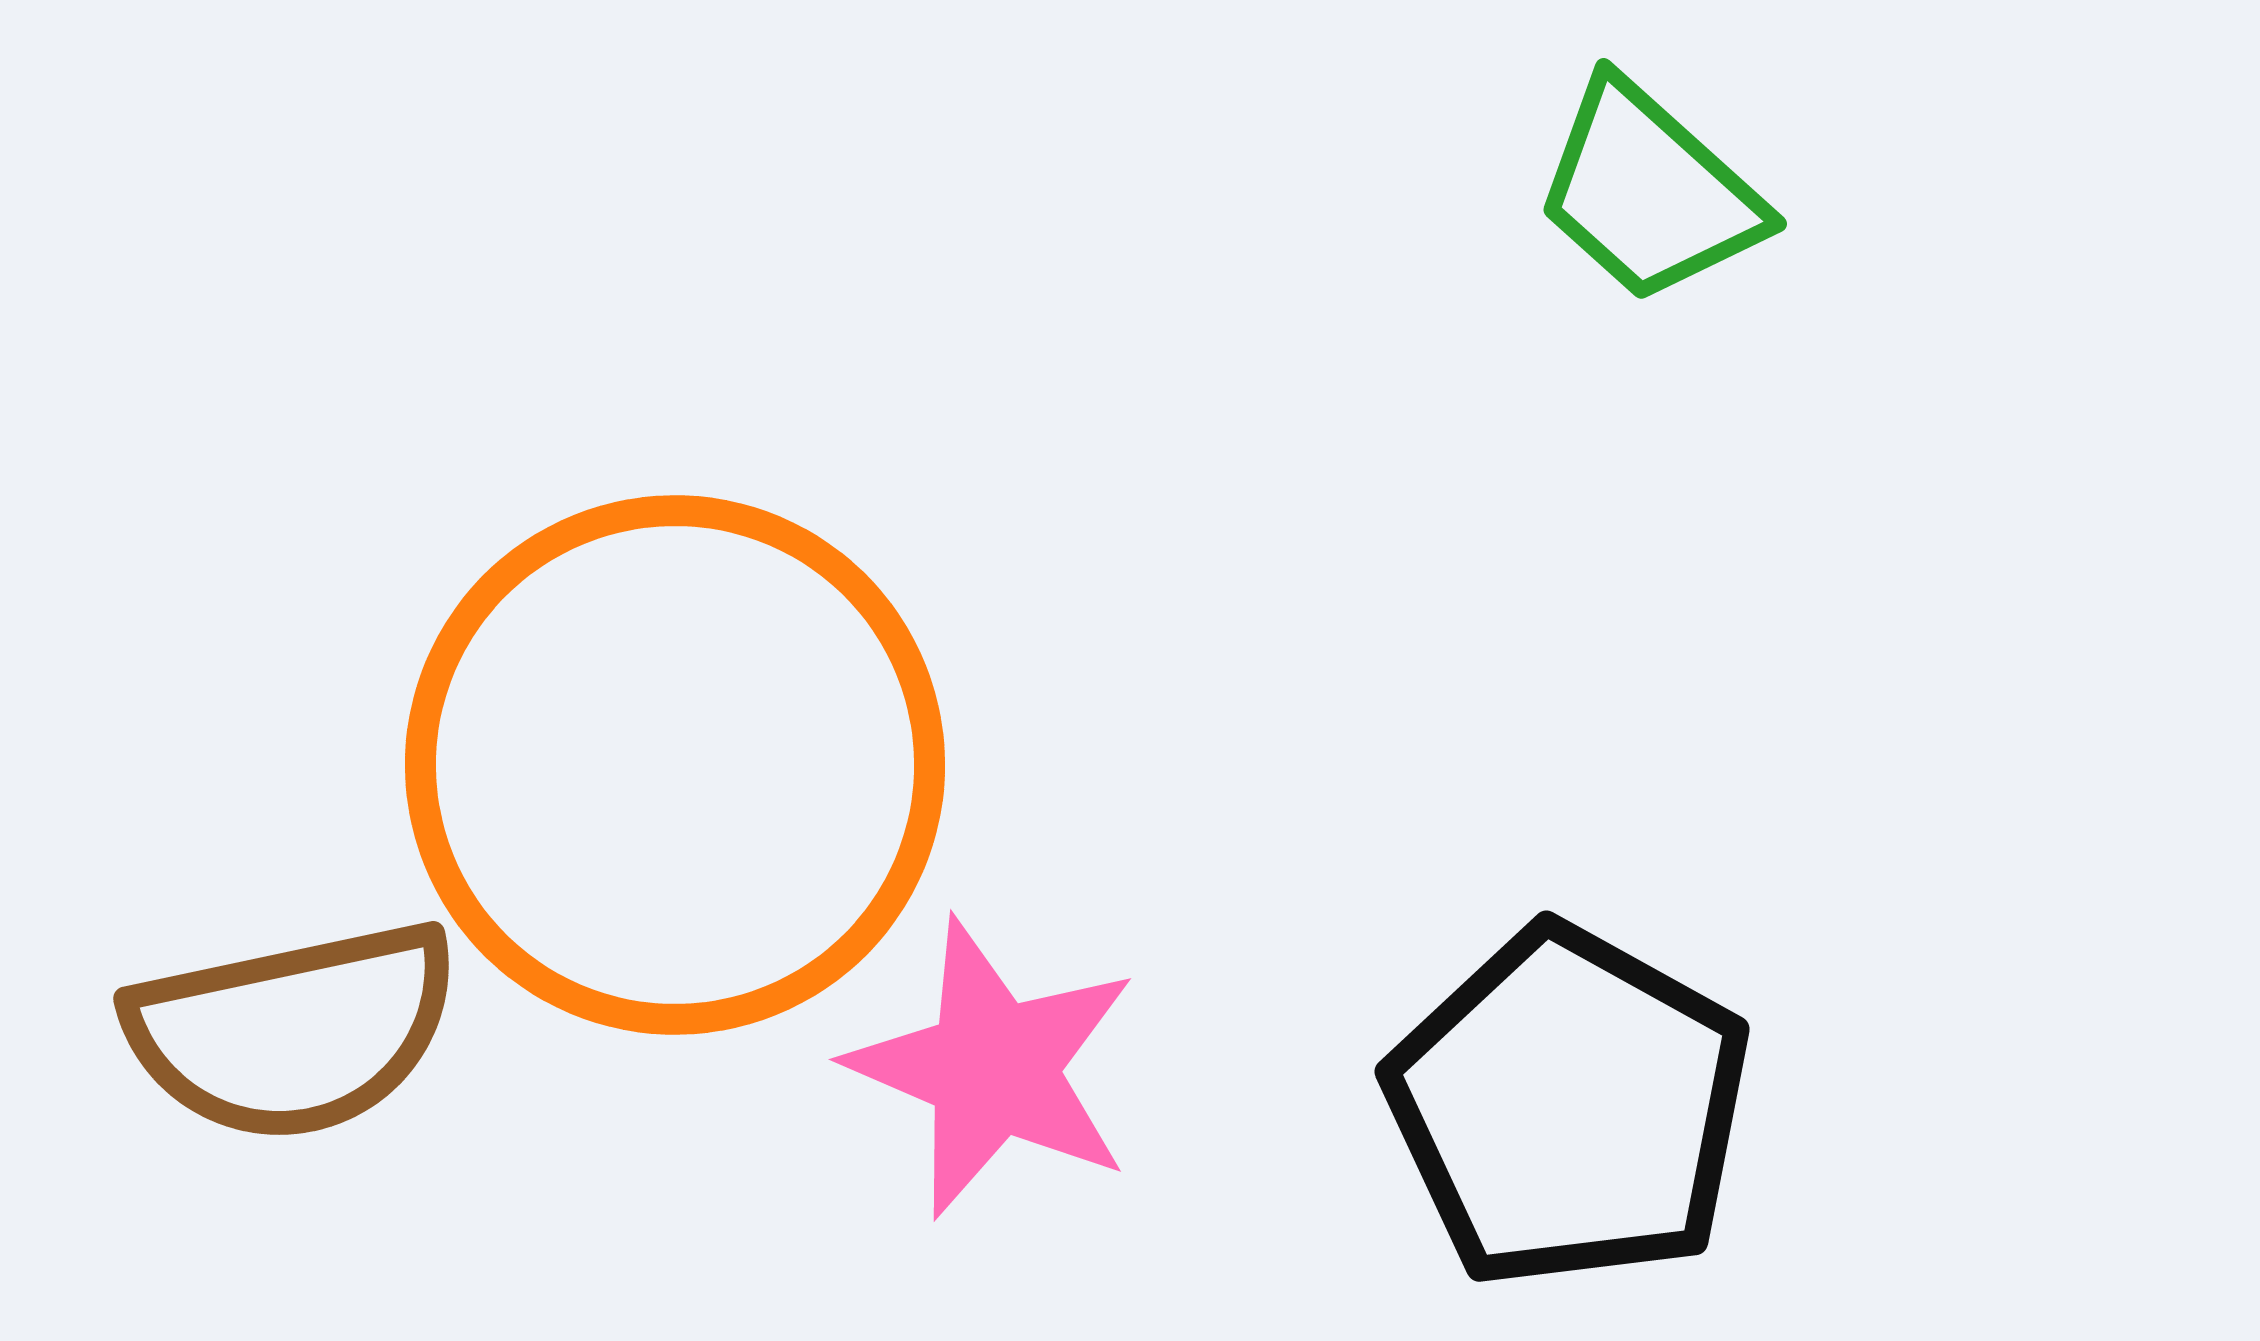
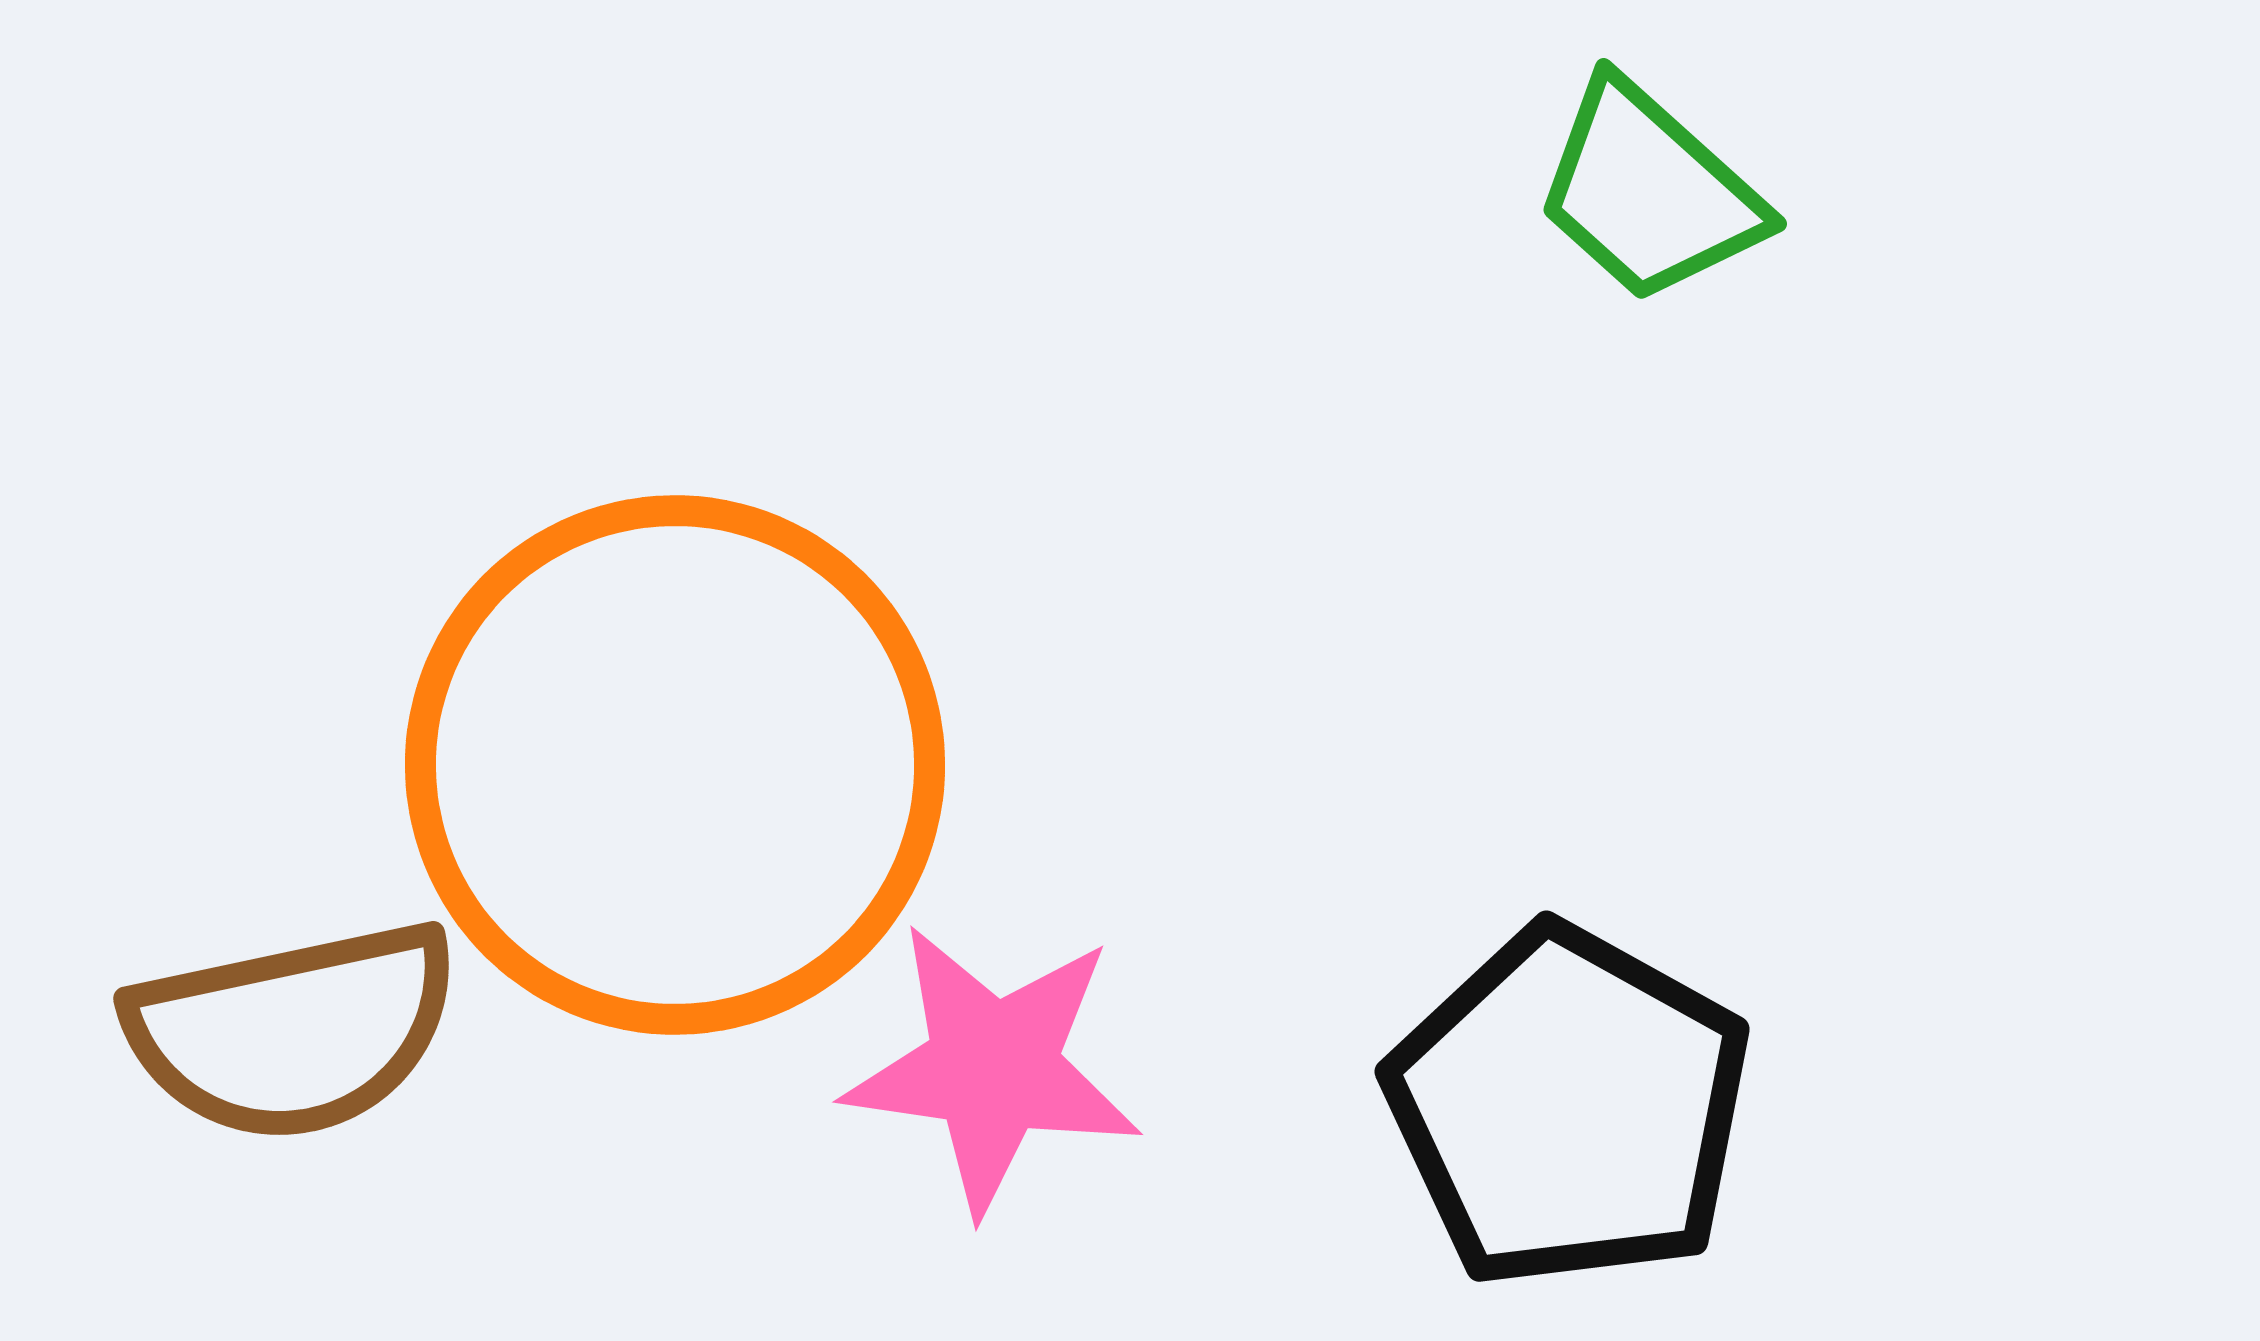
pink star: rotated 15 degrees counterclockwise
